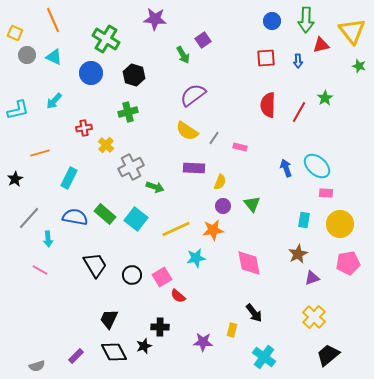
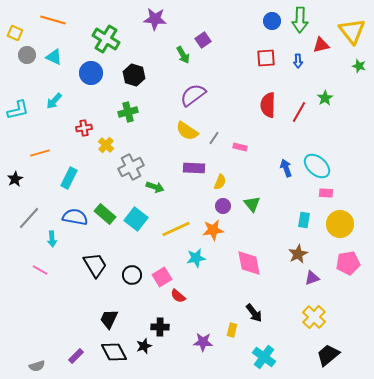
orange line at (53, 20): rotated 50 degrees counterclockwise
green arrow at (306, 20): moved 6 px left
cyan arrow at (48, 239): moved 4 px right
